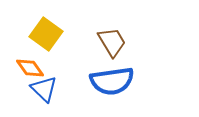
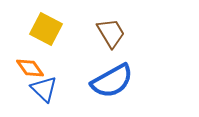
yellow square: moved 5 px up; rotated 8 degrees counterclockwise
brown trapezoid: moved 1 px left, 9 px up
blue semicircle: rotated 21 degrees counterclockwise
